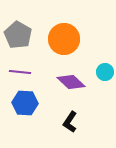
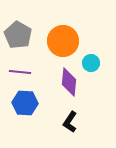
orange circle: moved 1 px left, 2 px down
cyan circle: moved 14 px left, 9 px up
purple diamond: moved 2 px left; rotated 52 degrees clockwise
